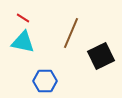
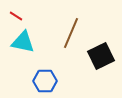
red line: moved 7 px left, 2 px up
